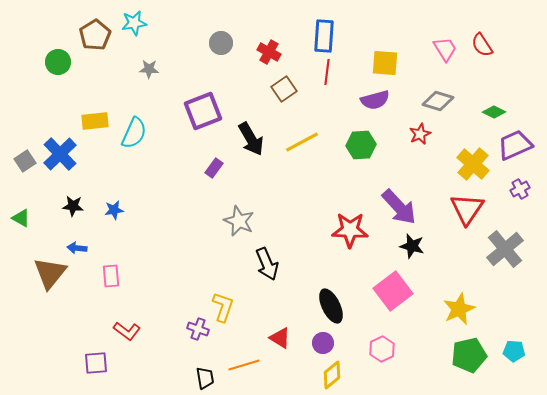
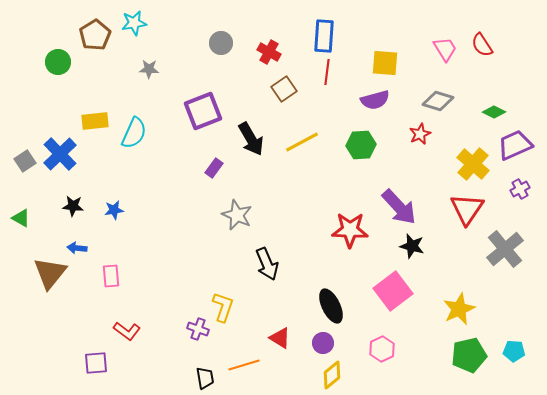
gray star at (239, 221): moved 2 px left, 6 px up
